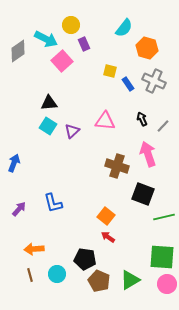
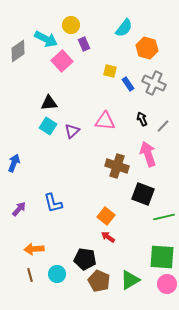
gray cross: moved 2 px down
